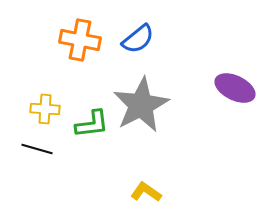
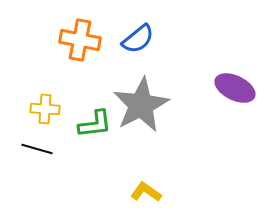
green L-shape: moved 3 px right
